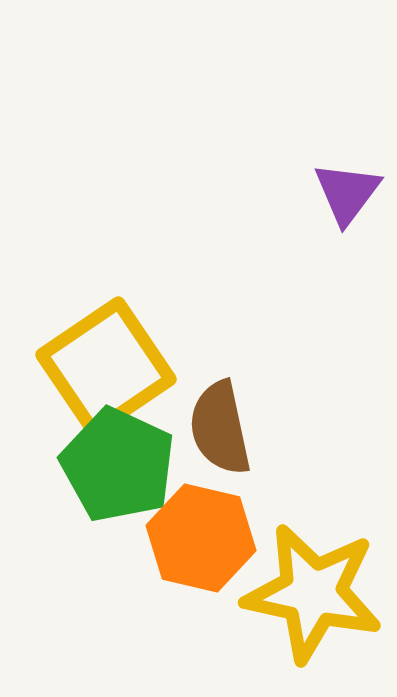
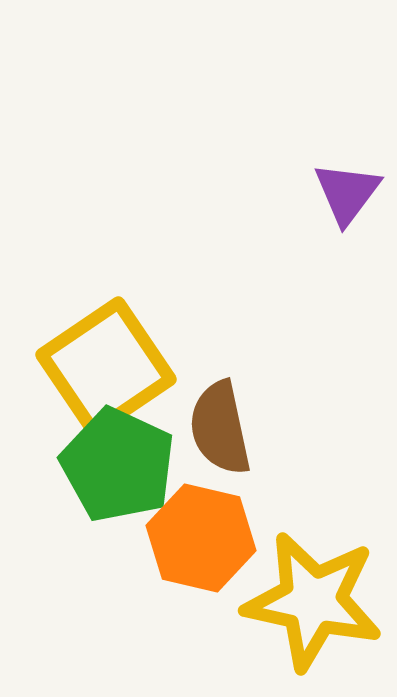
yellow star: moved 8 px down
